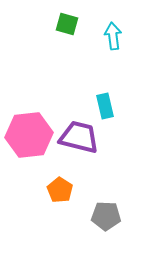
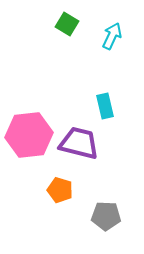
green square: rotated 15 degrees clockwise
cyan arrow: moved 1 px left; rotated 32 degrees clockwise
purple trapezoid: moved 6 px down
orange pentagon: rotated 15 degrees counterclockwise
